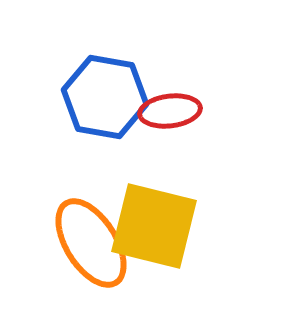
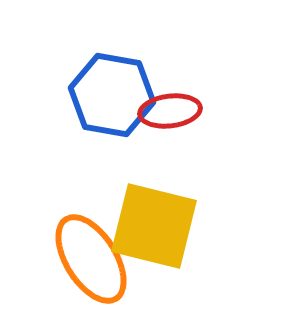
blue hexagon: moved 7 px right, 2 px up
orange ellipse: moved 16 px down
